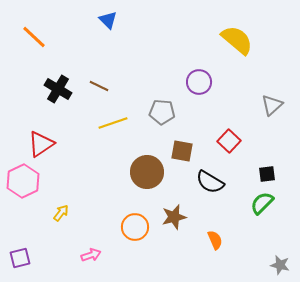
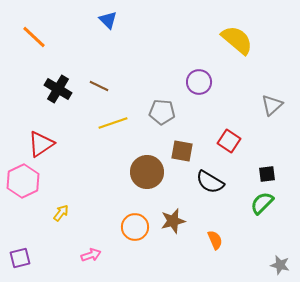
red square: rotated 10 degrees counterclockwise
brown star: moved 1 px left, 4 px down
